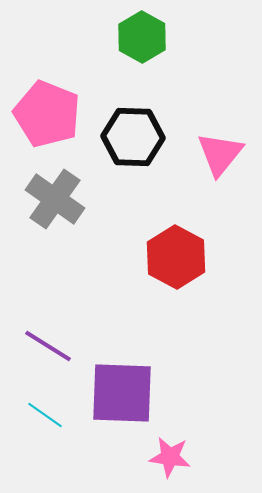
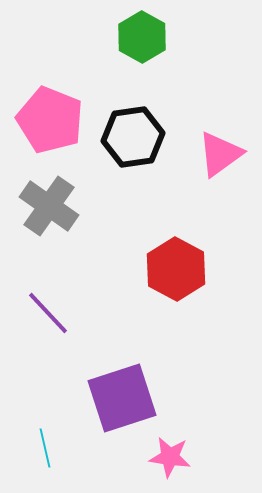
pink pentagon: moved 3 px right, 6 px down
black hexagon: rotated 10 degrees counterclockwise
pink triangle: rotated 15 degrees clockwise
gray cross: moved 6 px left, 7 px down
red hexagon: moved 12 px down
purple line: moved 33 px up; rotated 15 degrees clockwise
purple square: moved 5 px down; rotated 20 degrees counterclockwise
cyan line: moved 33 px down; rotated 42 degrees clockwise
